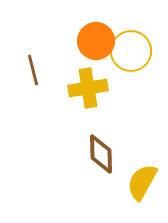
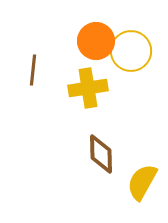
brown line: rotated 20 degrees clockwise
